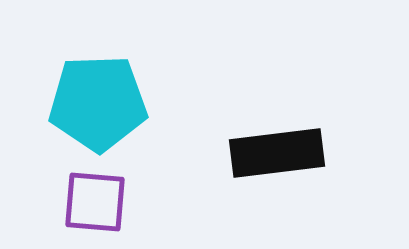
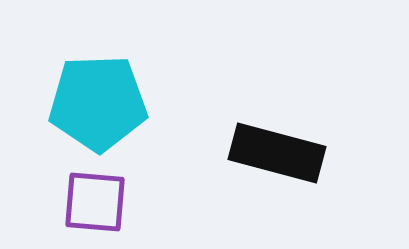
black rectangle: rotated 22 degrees clockwise
